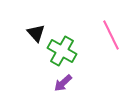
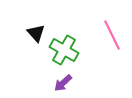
pink line: moved 1 px right
green cross: moved 2 px right, 1 px up
